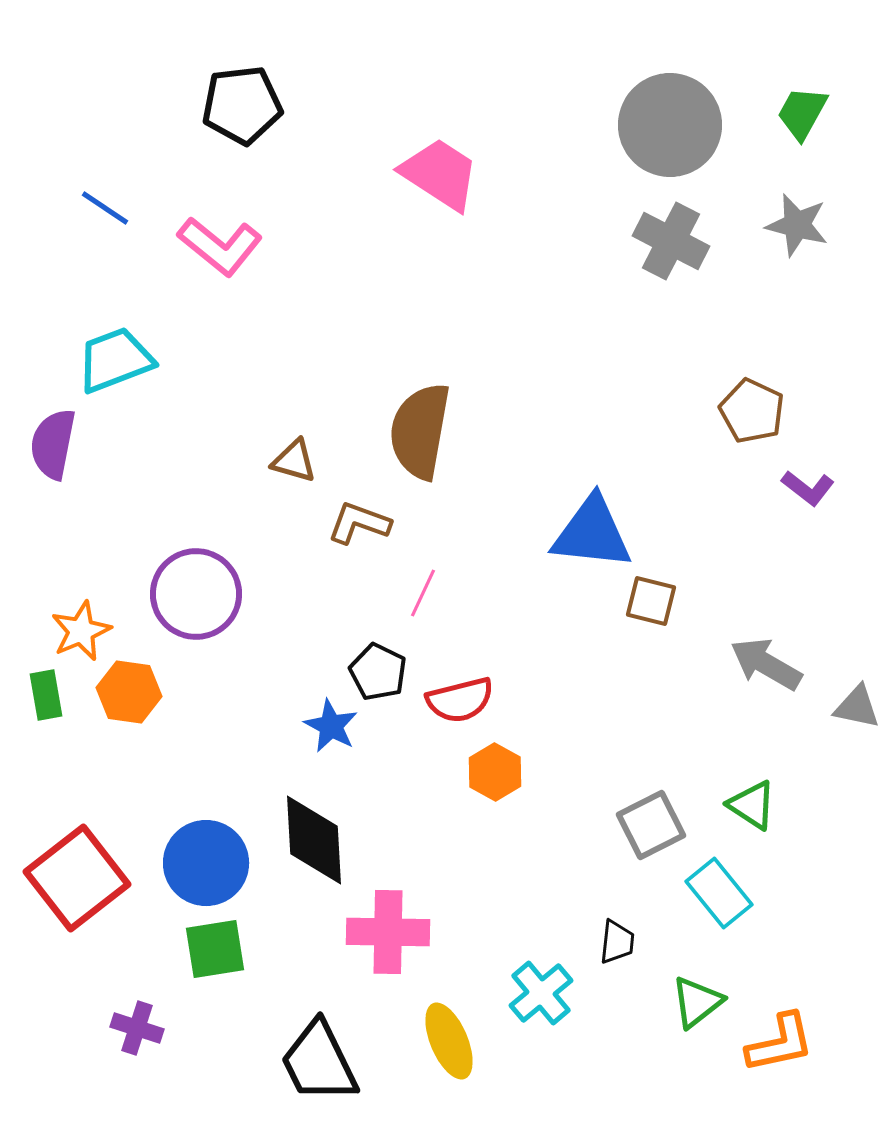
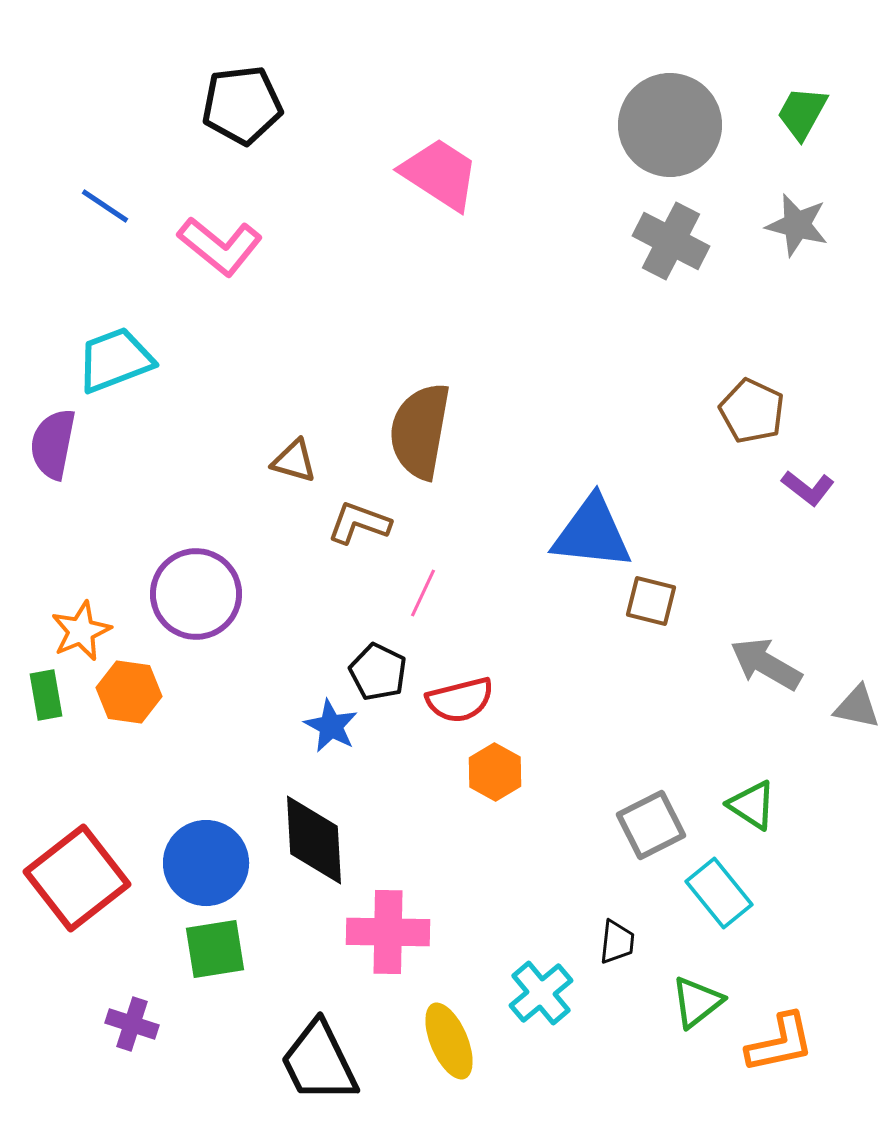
blue line at (105, 208): moved 2 px up
purple cross at (137, 1028): moved 5 px left, 4 px up
